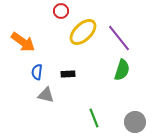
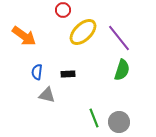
red circle: moved 2 px right, 1 px up
orange arrow: moved 1 px right, 6 px up
gray triangle: moved 1 px right
gray circle: moved 16 px left
